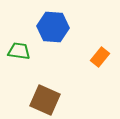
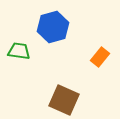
blue hexagon: rotated 20 degrees counterclockwise
brown square: moved 19 px right
